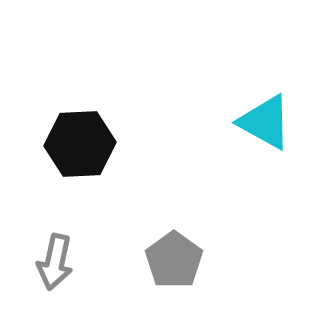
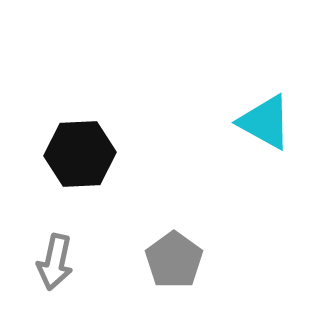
black hexagon: moved 10 px down
